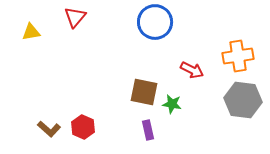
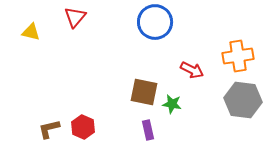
yellow triangle: rotated 24 degrees clockwise
brown L-shape: rotated 125 degrees clockwise
